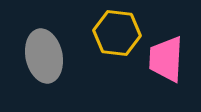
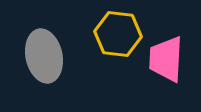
yellow hexagon: moved 1 px right, 1 px down
